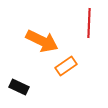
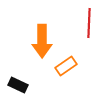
orange arrow: rotated 64 degrees clockwise
black rectangle: moved 1 px left, 2 px up
